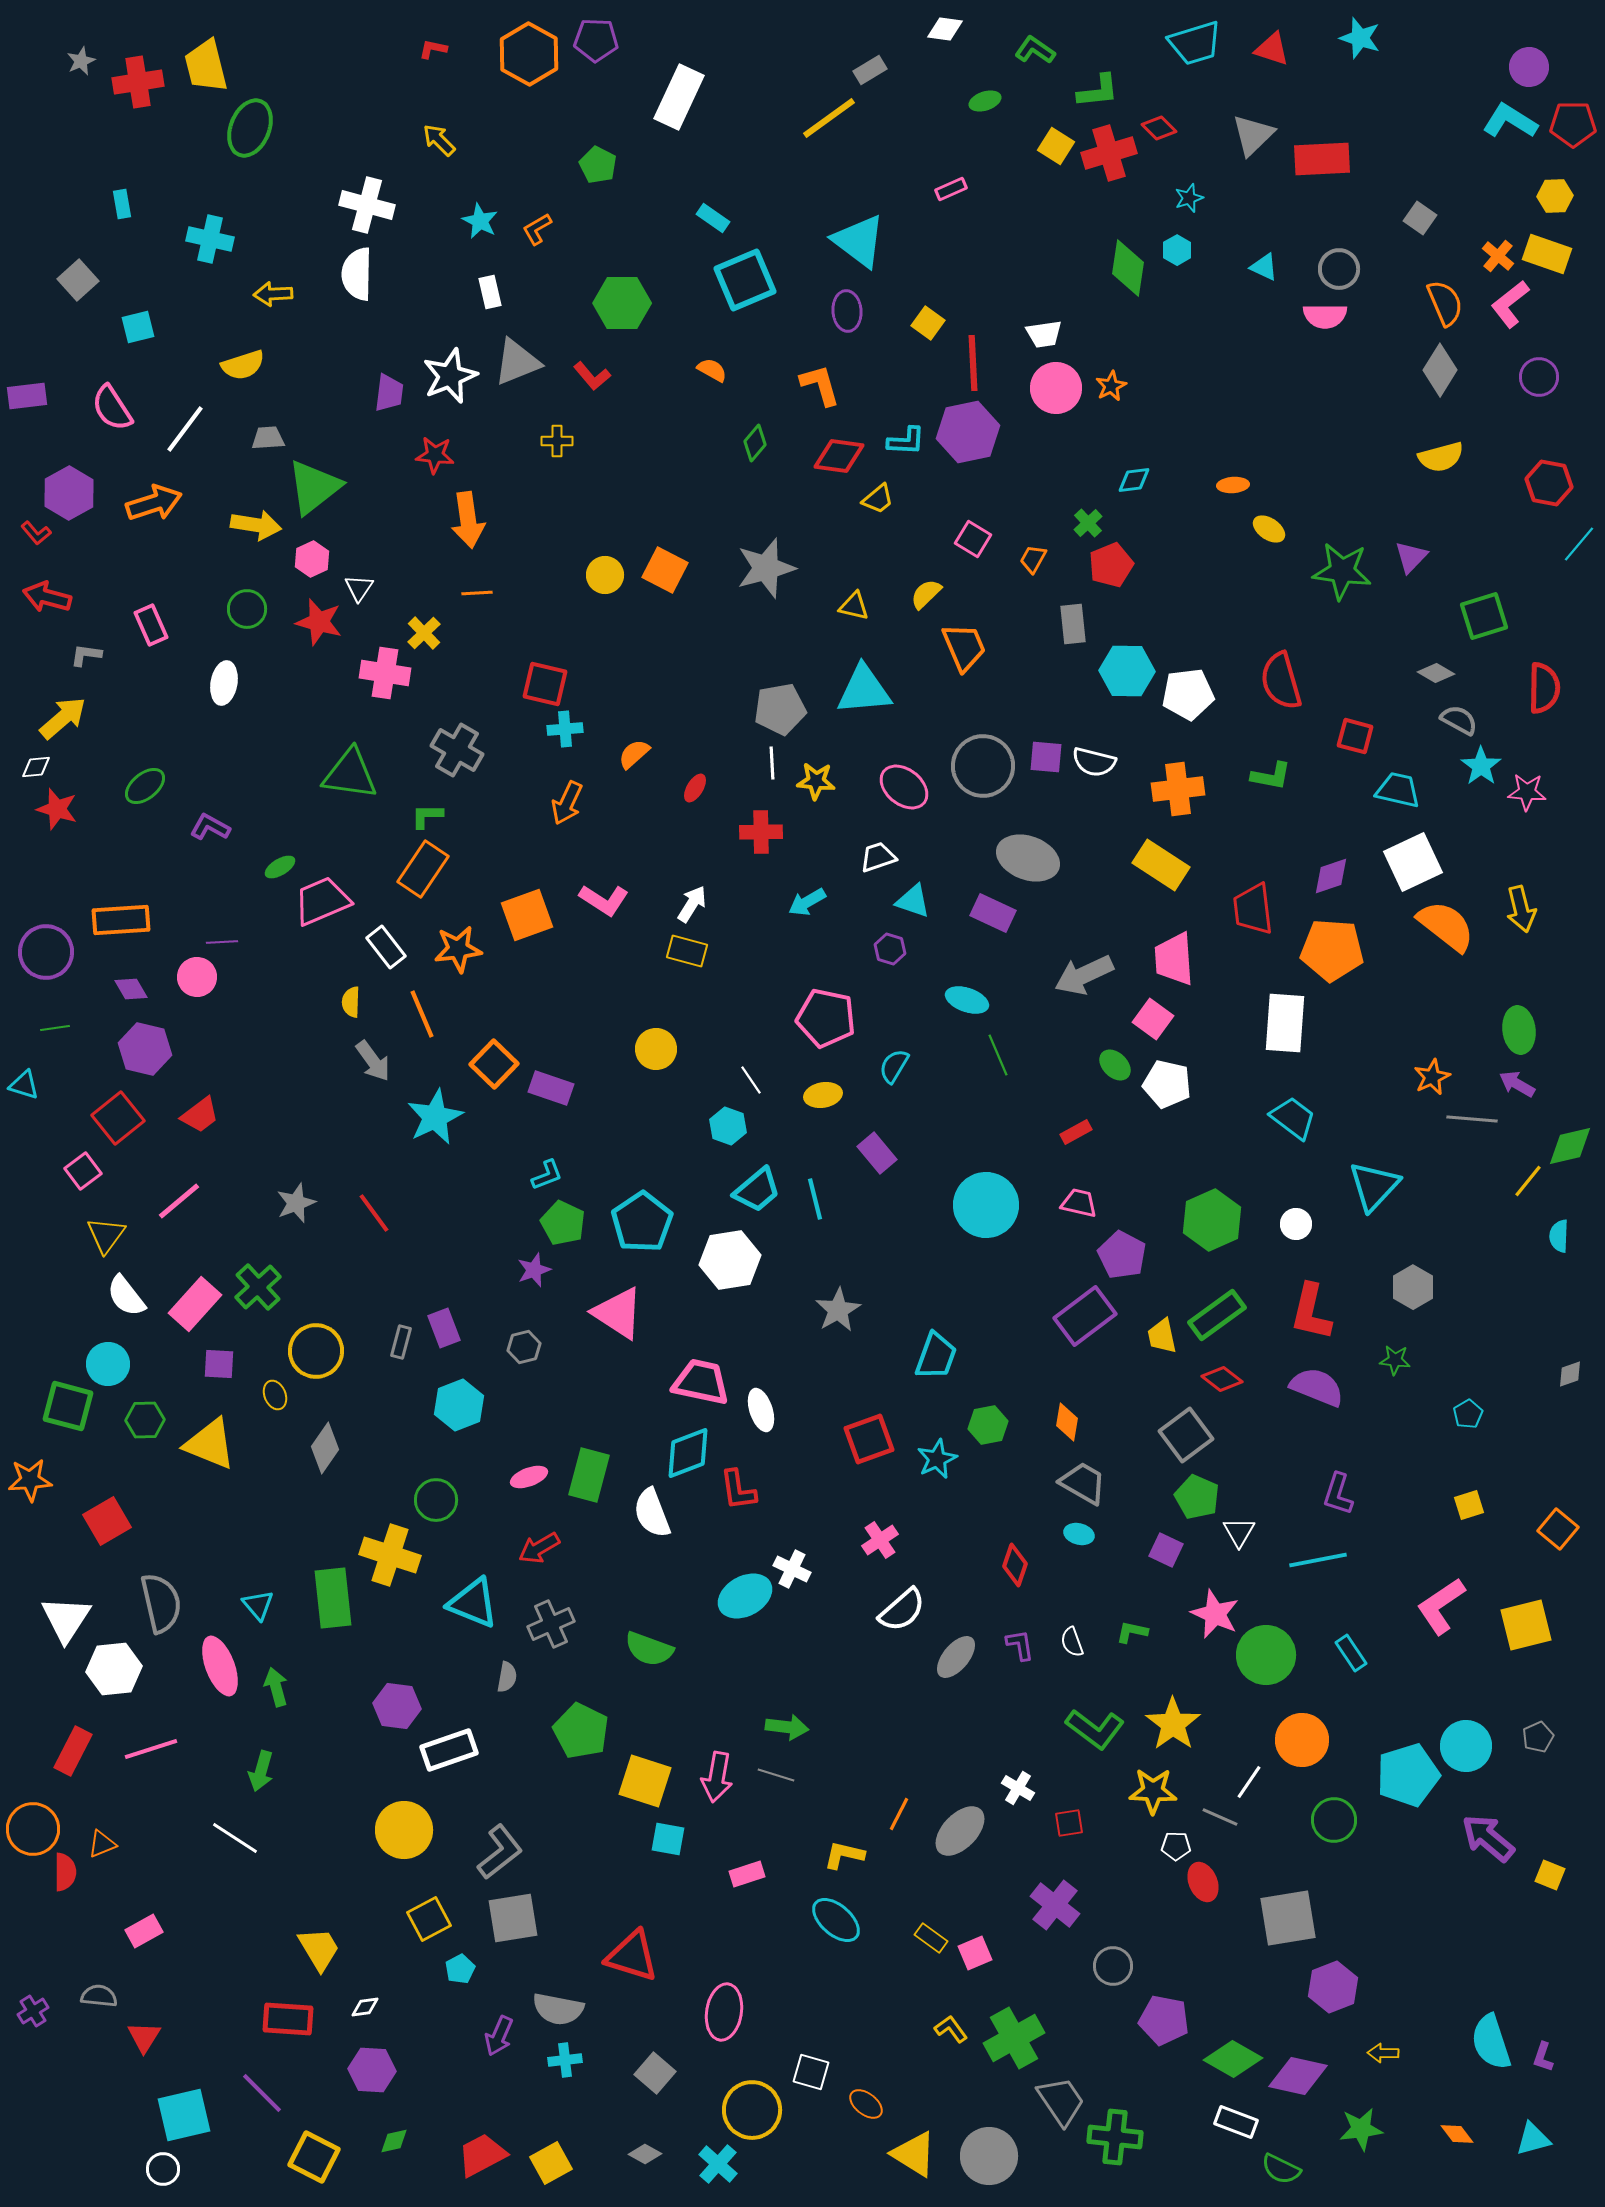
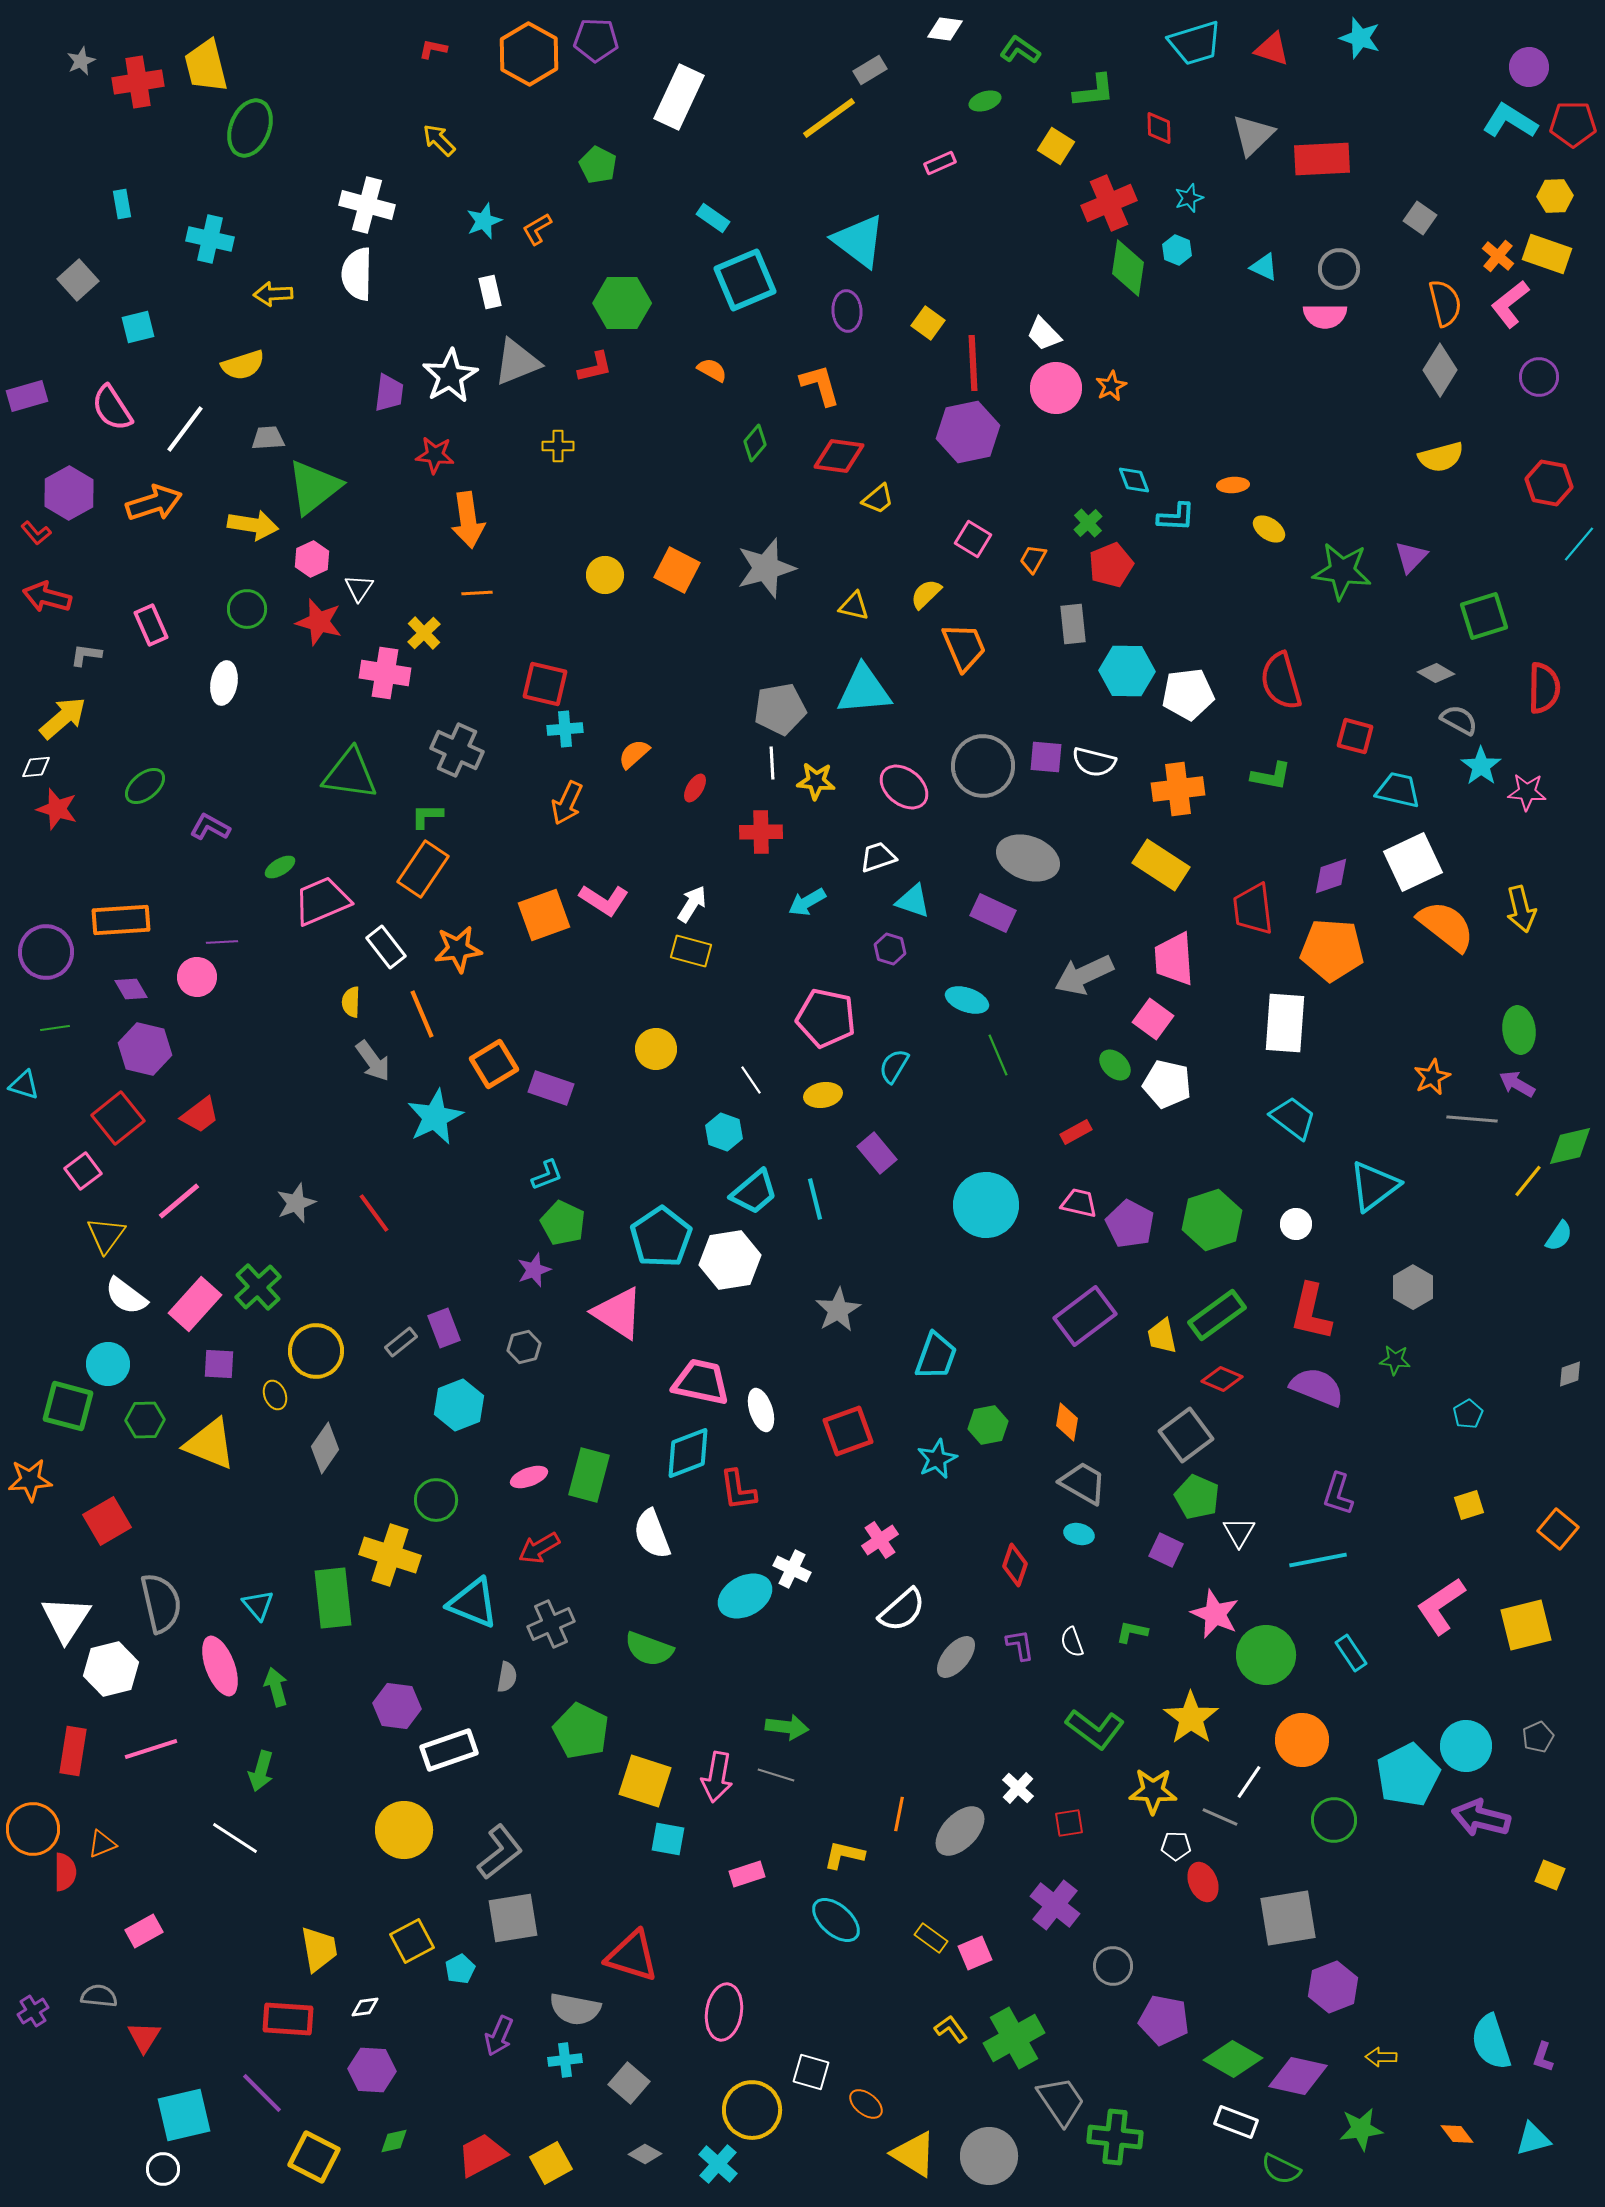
green L-shape at (1035, 50): moved 15 px left
green L-shape at (1098, 91): moved 4 px left
red diamond at (1159, 128): rotated 44 degrees clockwise
red cross at (1109, 153): moved 50 px down; rotated 6 degrees counterclockwise
pink rectangle at (951, 189): moved 11 px left, 26 px up
cyan star at (480, 221): moved 4 px right; rotated 24 degrees clockwise
cyan hexagon at (1177, 250): rotated 8 degrees counterclockwise
orange semicircle at (1445, 303): rotated 9 degrees clockwise
white trapezoid at (1044, 334): rotated 54 degrees clockwise
white star at (450, 376): rotated 8 degrees counterclockwise
red L-shape at (592, 376): moved 3 px right, 9 px up; rotated 63 degrees counterclockwise
purple rectangle at (27, 396): rotated 9 degrees counterclockwise
yellow cross at (557, 441): moved 1 px right, 5 px down
cyan L-shape at (906, 441): moved 270 px right, 76 px down
cyan diamond at (1134, 480): rotated 76 degrees clockwise
yellow arrow at (256, 525): moved 3 px left
orange square at (665, 570): moved 12 px right
gray cross at (457, 750): rotated 6 degrees counterclockwise
orange square at (527, 915): moved 17 px right
yellow rectangle at (687, 951): moved 4 px right
orange square at (494, 1064): rotated 15 degrees clockwise
cyan hexagon at (728, 1126): moved 4 px left, 6 px down
cyan triangle at (1374, 1186): rotated 10 degrees clockwise
cyan trapezoid at (757, 1190): moved 3 px left, 2 px down
green hexagon at (1212, 1220): rotated 6 degrees clockwise
cyan pentagon at (642, 1222): moved 19 px right, 15 px down
cyan semicircle at (1559, 1236): rotated 148 degrees counterclockwise
purple pentagon at (1122, 1255): moved 8 px right, 31 px up
white semicircle at (126, 1296): rotated 15 degrees counterclockwise
gray rectangle at (401, 1342): rotated 36 degrees clockwise
red diamond at (1222, 1379): rotated 15 degrees counterclockwise
red square at (869, 1439): moved 21 px left, 8 px up
white semicircle at (652, 1513): moved 21 px down
white hexagon at (114, 1669): moved 3 px left; rotated 8 degrees counterclockwise
yellow star at (1173, 1724): moved 18 px right, 6 px up
red rectangle at (73, 1751): rotated 18 degrees counterclockwise
cyan pentagon at (1408, 1775): rotated 10 degrees counterclockwise
white cross at (1018, 1788): rotated 12 degrees clockwise
orange line at (899, 1814): rotated 16 degrees counterclockwise
purple arrow at (1488, 1838): moved 7 px left, 20 px up; rotated 26 degrees counterclockwise
yellow square at (429, 1919): moved 17 px left, 22 px down
yellow trapezoid at (319, 1949): rotated 21 degrees clockwise
gray semicircle at (558, 2009): moved 17 px right
yellow arrow at (1383, 2053): moved 2 px left, 4 px down
gray square at (655, 2073): moved 26 px left, 10 px down
